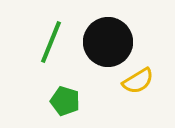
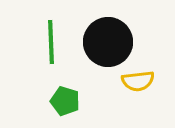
green line: rotated 24 degrees counterclockwise
yellow semicircle: rotated 24 degrees clockwise
